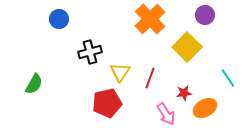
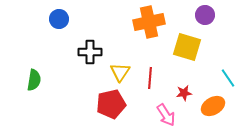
orange cross: moved 1 px left, 3 px down; rotated 32 degrees clockwise
yellow square: rotated 28 degrees counterclockwise
black cross: rotated 15 degrees clockwise
red line: rotated 15 degrees counterclockwise
green semicircle: moved 4 px up; rotated 20 degrees counterclockwise
red pentagon: moved 4 px right, 1 px down
orange ellipse: moved 8 px right, 2 px up
pink arrow: moved 1 px down
